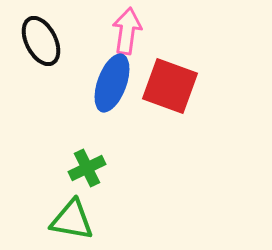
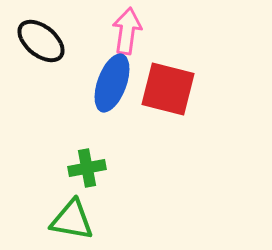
black ellipse: rotated 24 degrees counterclockwise
red square: moved 2 px left, 3 px down; rotated 6 degrees counterclockwise
green cross: rotated 15 degrees clockwise
